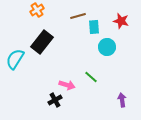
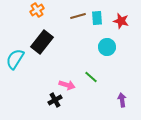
cyan rectangle: moved 3 px right, 9 px up
